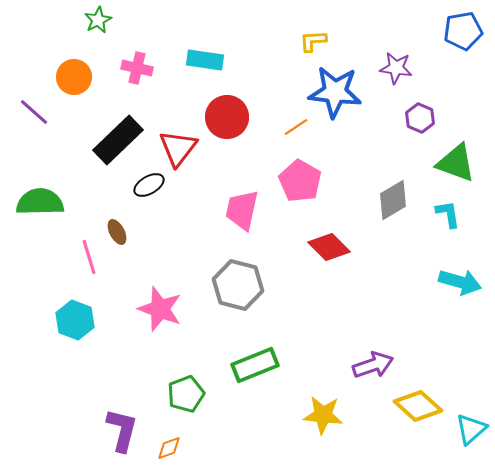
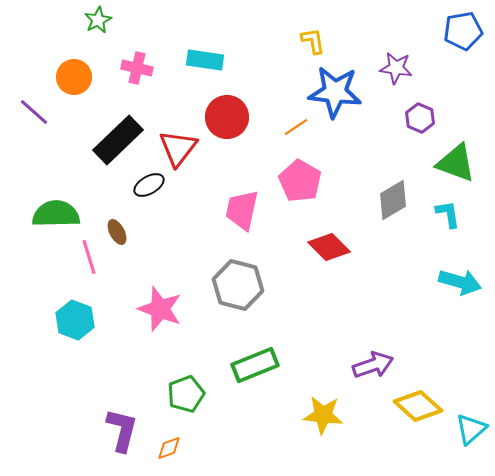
yellow L-shape: rotated 84 degrees clockwise
green semicircle: moved 16 px right, 12 px down
